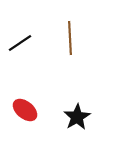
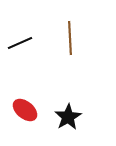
black line: rotated 10 degrees clockwise
black star: moved 9 px left
